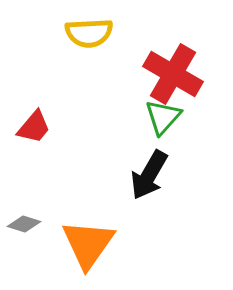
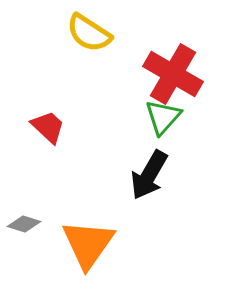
yellow semicircle: rotated 36 degrees clockwise
red trapezoid: moved 14 px right; rotated 87 degrees counterclockwise
